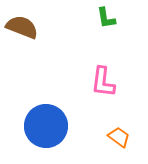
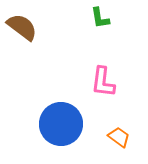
green L-shape: moved 6 px left
brown semicircle: rotated 16 degrees clockwise
blue circle: moved 15 px right, 2 px up
